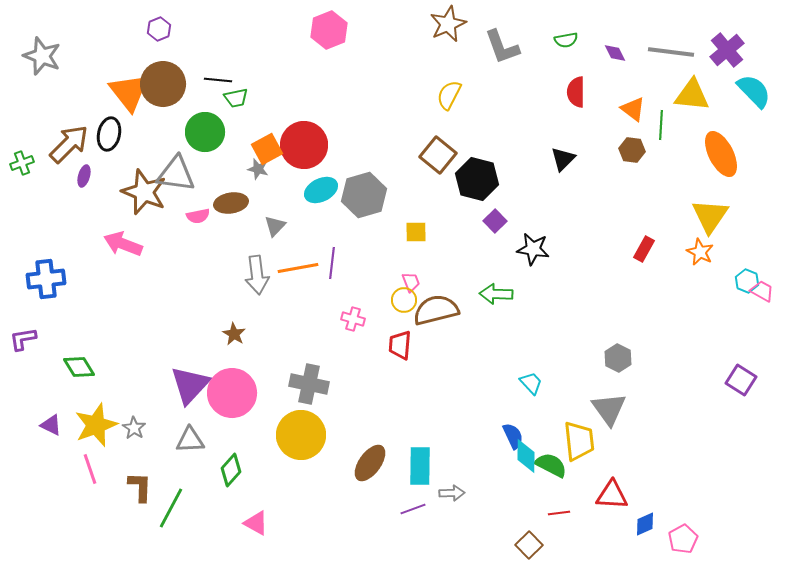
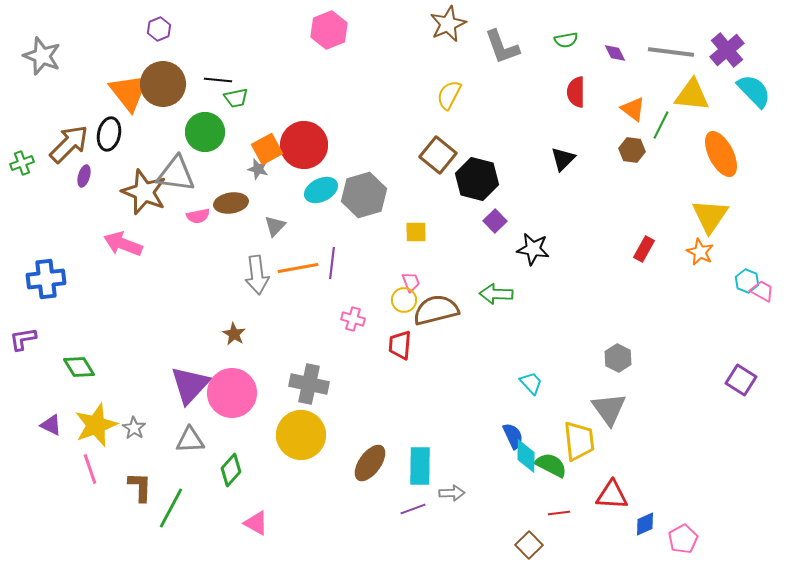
green line at (661, 125): rotated 24 degrees clockwise
